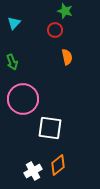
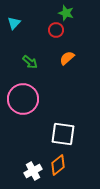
green star: moved 1 px right, 2 px down
red circle: moved 1 px right
orange semicircle: moved 1 px down; rotated 119 degrees counterclockwise
green arrow: moved 18 px right; rotated 28 degrees counterclockwise
white square: moved 13 px right, 6 px down
